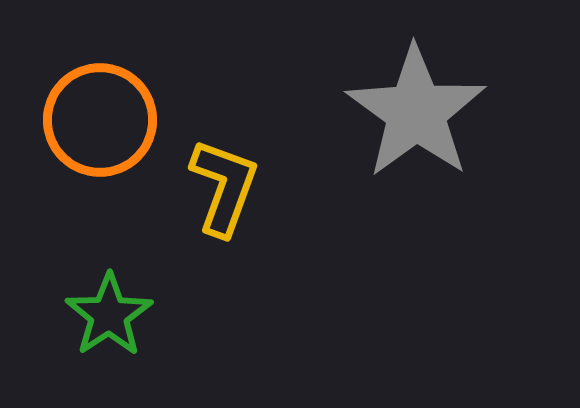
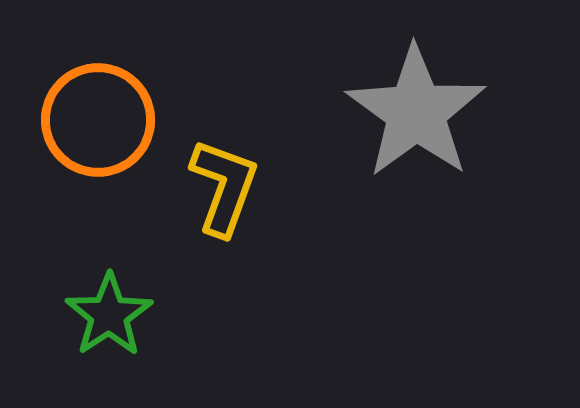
orange circle: moved 2 px left
